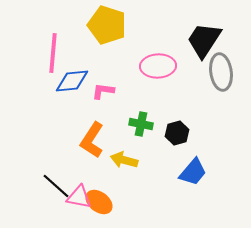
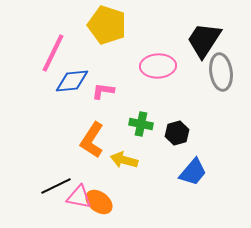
pink line: rotated 21 degrees clockwise
black line: rotated 68 degrees counterclockwise
